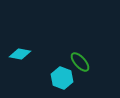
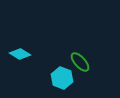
cyan diamond: rotated 20 degrees clockwise
